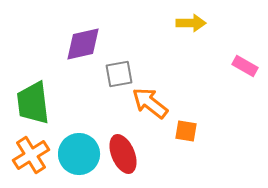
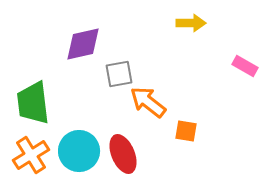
orange arrow: moved 2 px left, 1 px up
cyan circle: moved 3 px up
